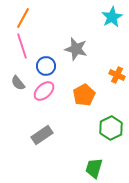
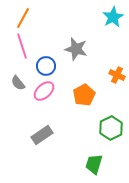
cyan star: moved 1 px right
green trapezoid: moved 4 px up
